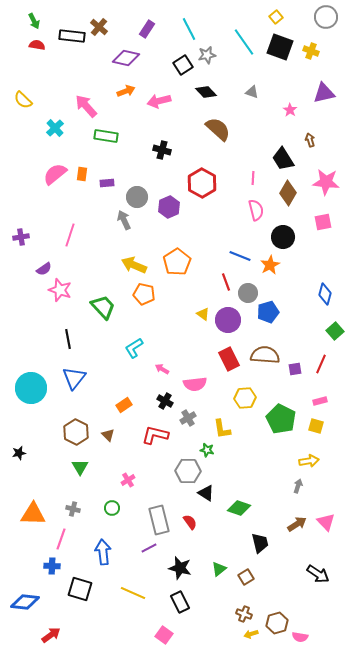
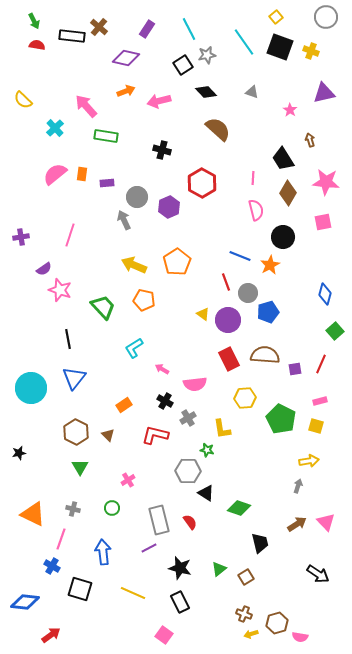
orange pentagon at (144, 294): moved 6 px down
orange triangle at (33, 514): rotated 24 degrees clockwise
blue cross at (52, 566): rotated 28 degrees clockwise
